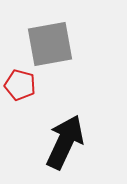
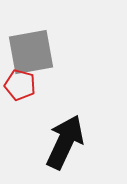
gray square: moved 19 px left, 8 px down
